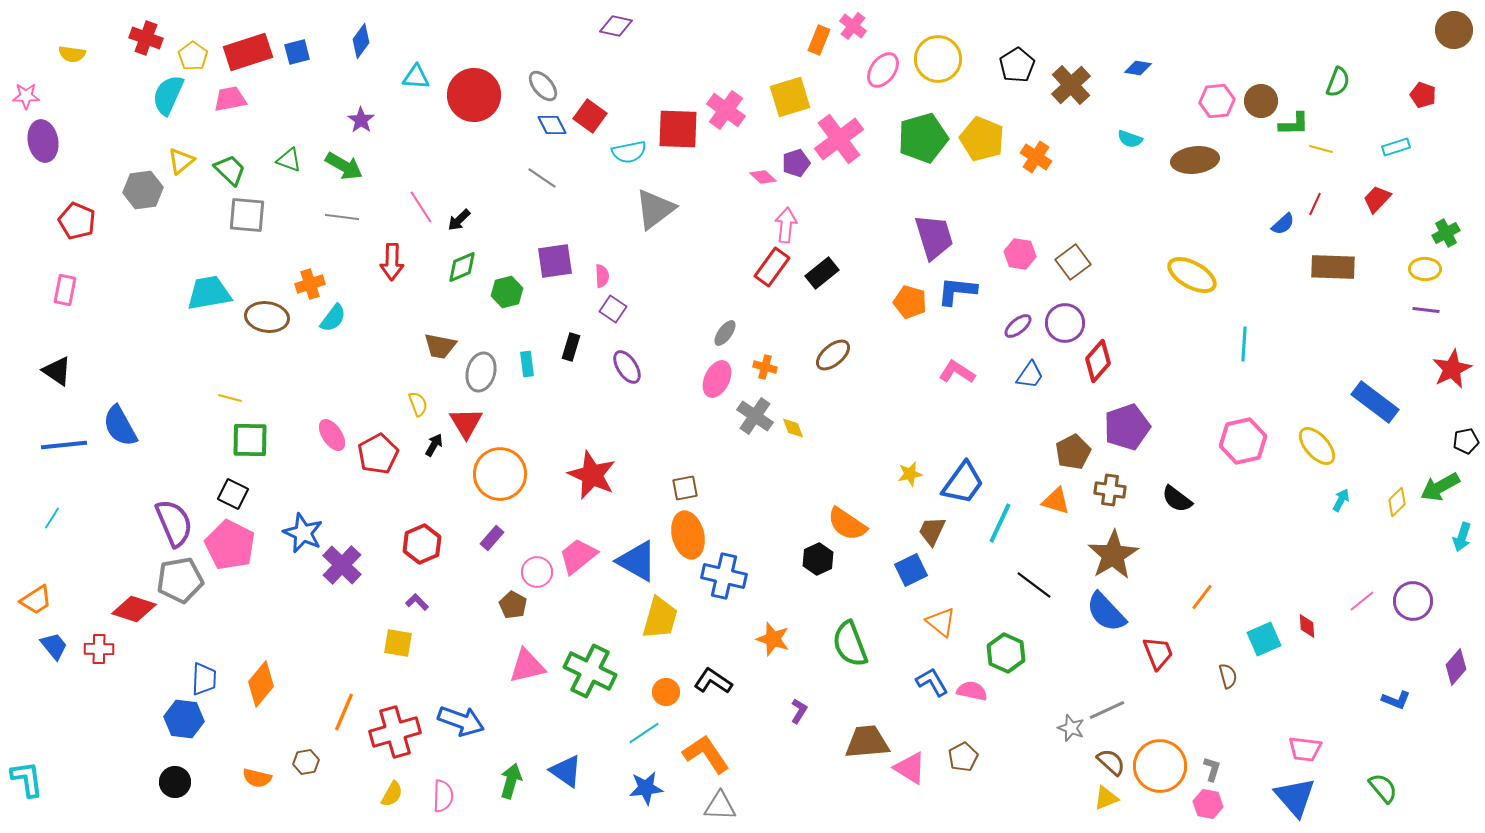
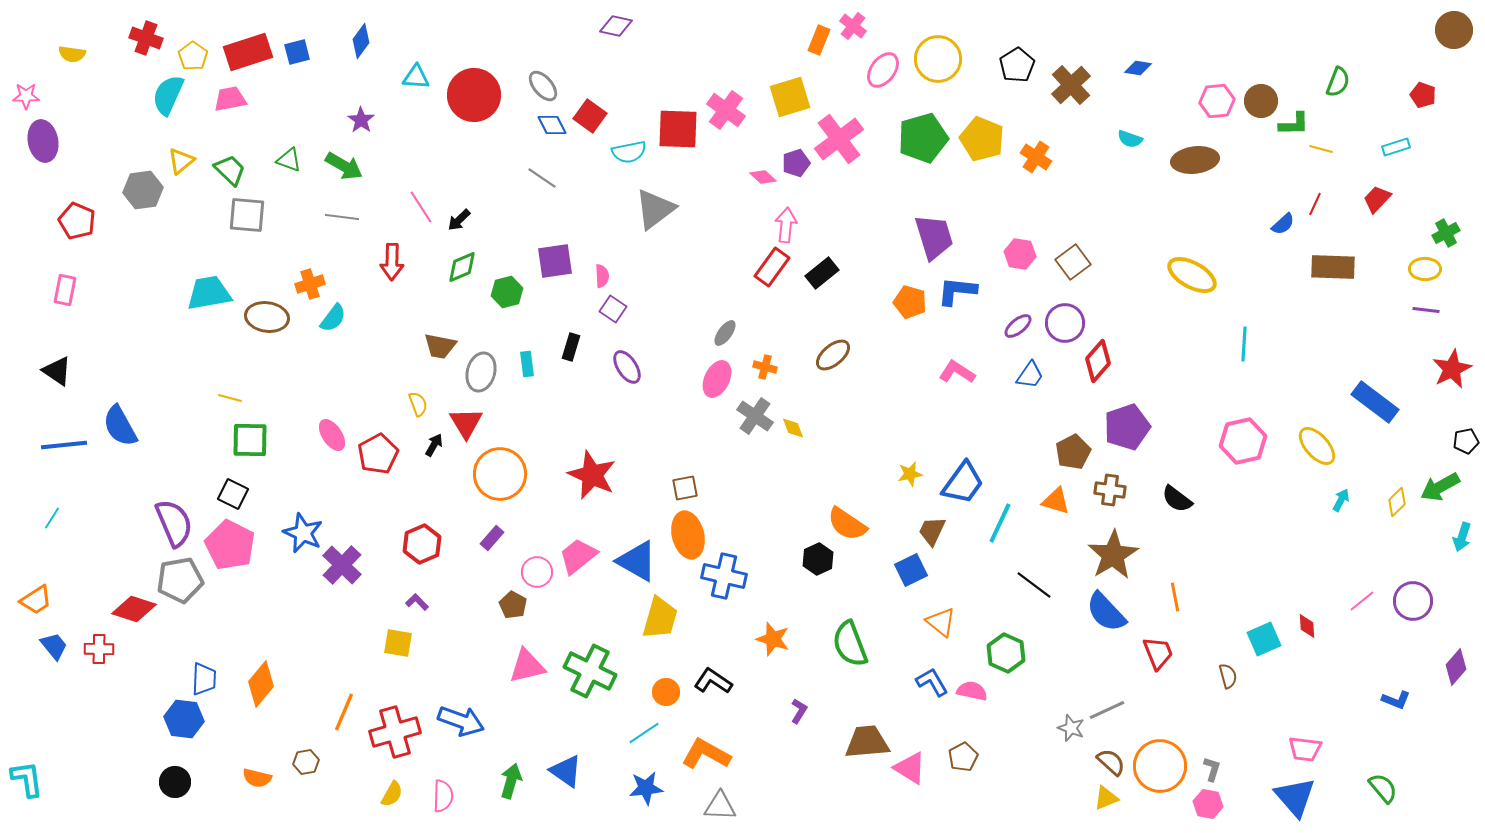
orange line at (1202, 597): moved 27 px left; rotated 48 degrees counterclockwise
orange L-shape at (706, 754): rotated 27 degrees counterclockwise
